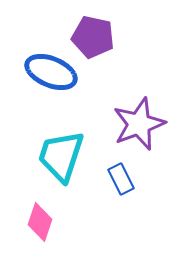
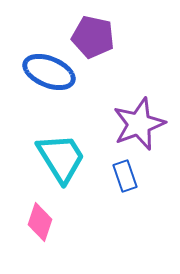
blue ellipse: moved 2 px left
cyan trapezoid: moved 2 px down; rotated 130 degrees clockwise
blue rectangle: moved 4 px right, 3 px up; rotated 8 degrees clockwise
